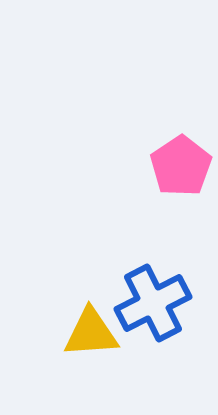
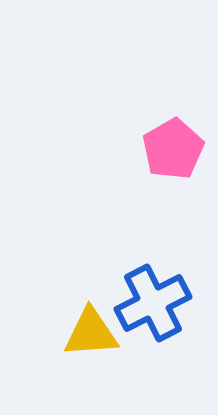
pink pentagon: moved 8 px left, 17 px up; rotated 4 degrees clockwise
